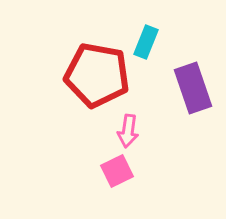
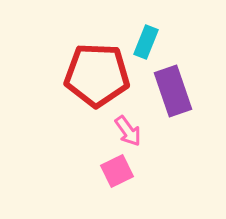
red pentagon: rotated 8 degrees counterclockwise
purple rectangle: moved 20 px left, 3 px down
pink arrow: rotated 44 degrees counterclockwise
